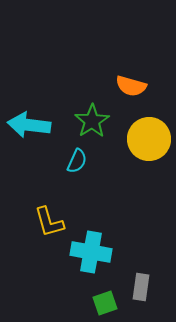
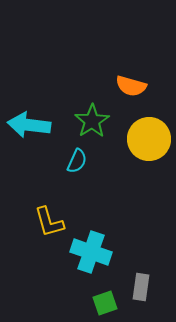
cyan cross: rotated 9 degrees clockwise
